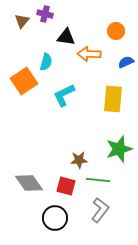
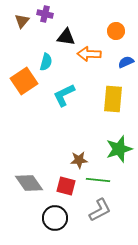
gray L-shape: rotated 25 degrees clockwise
